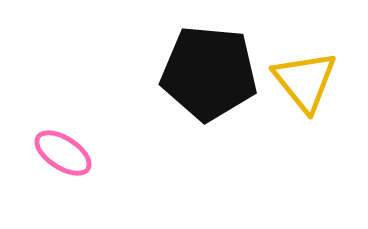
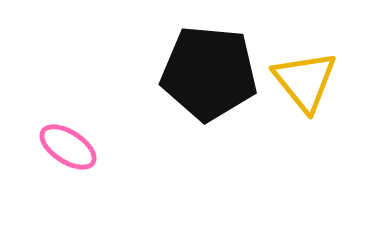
pink ellipse: moved 5 px right, 6 px up
